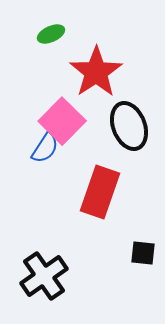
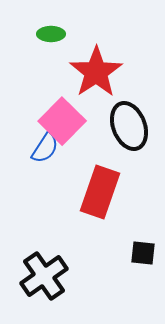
green ellipse: rotated 24 degrees clockwise
